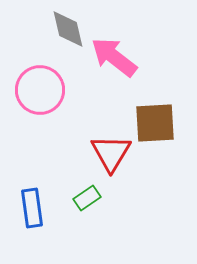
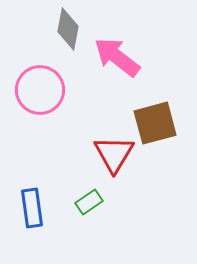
gray diamond: rotated 24 degrees clockwise
pink arrow: moved 3 px right
brown square: rotated 12 degrees counterclockwise
red triangle: moved 3 px right, 1 px down
green rectangle: moved 2 px right, 4 px down
